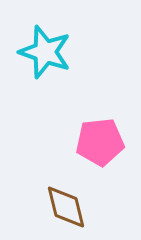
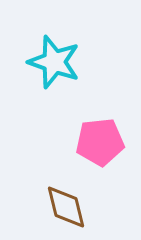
cyan star: moved 9 px right, 10 px down
